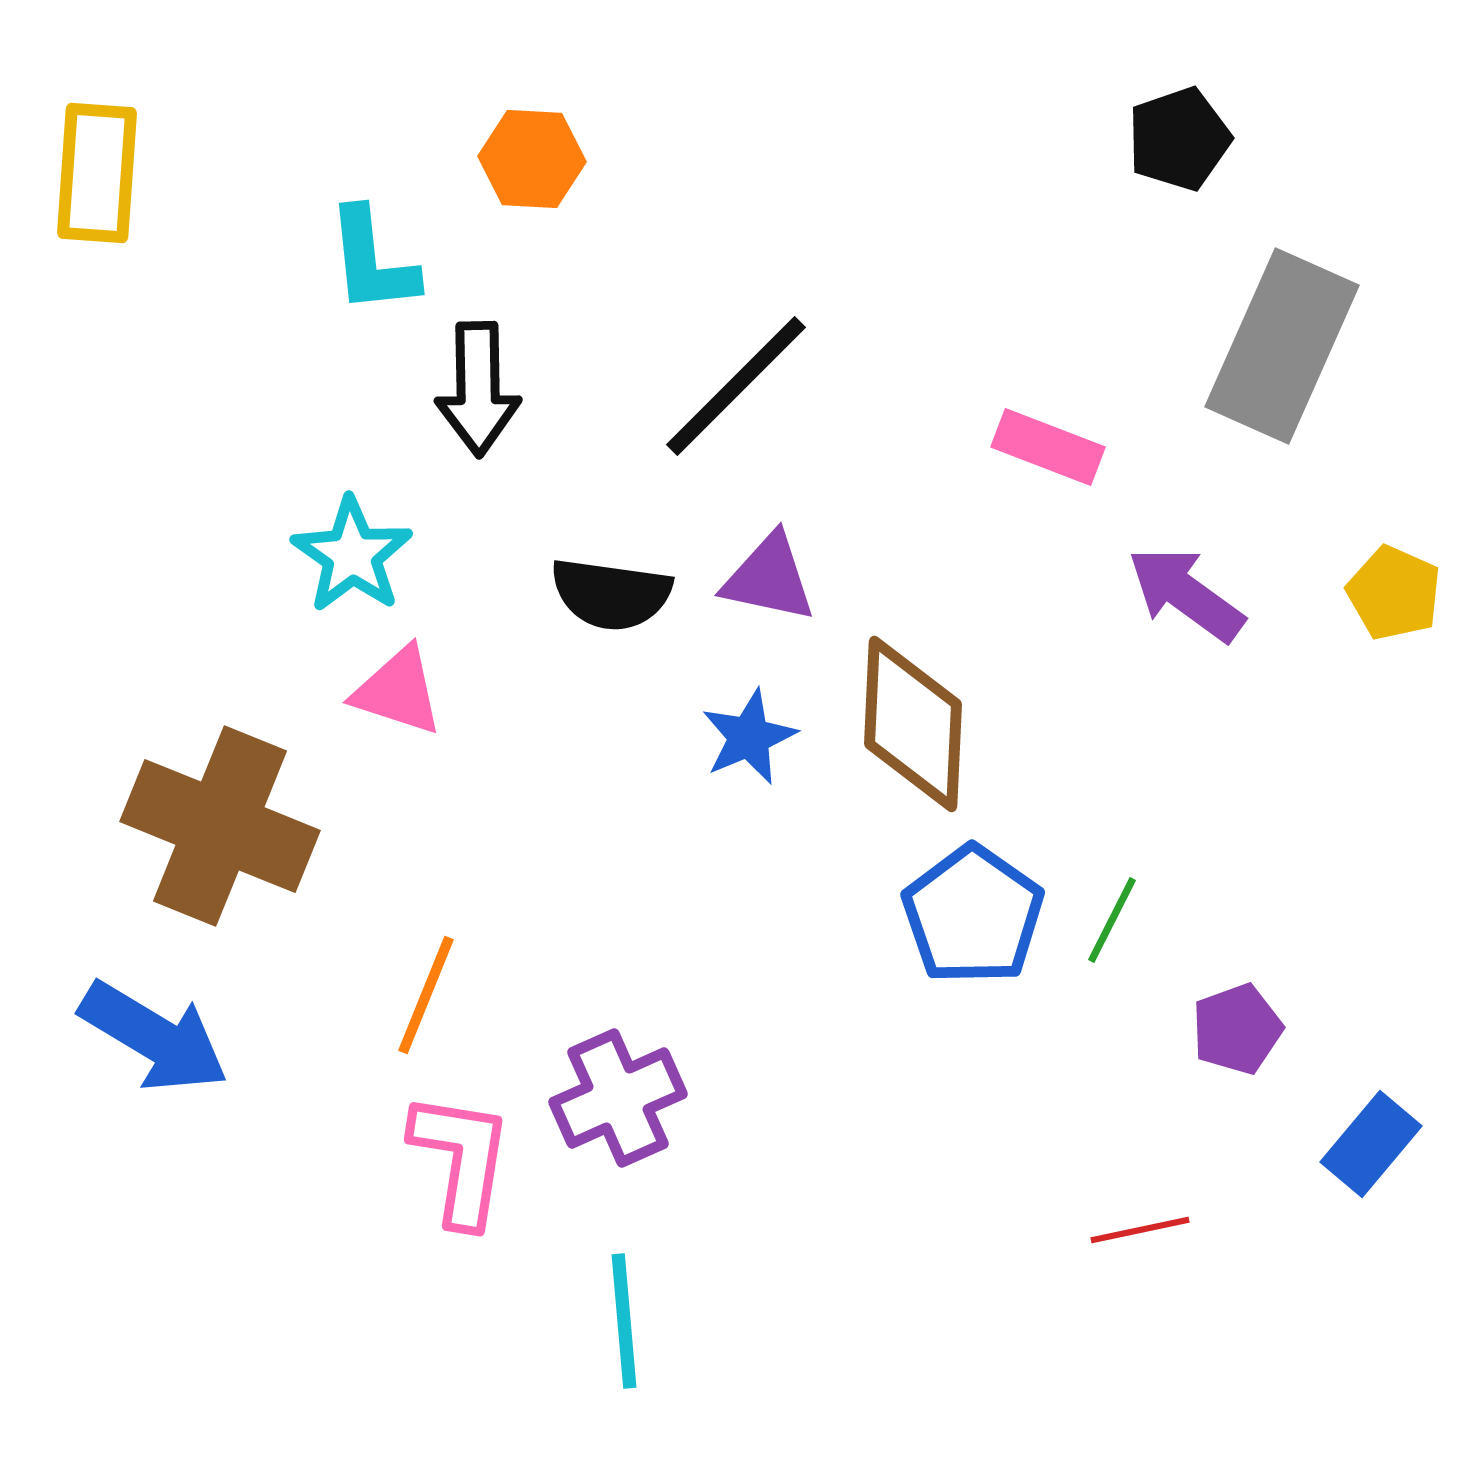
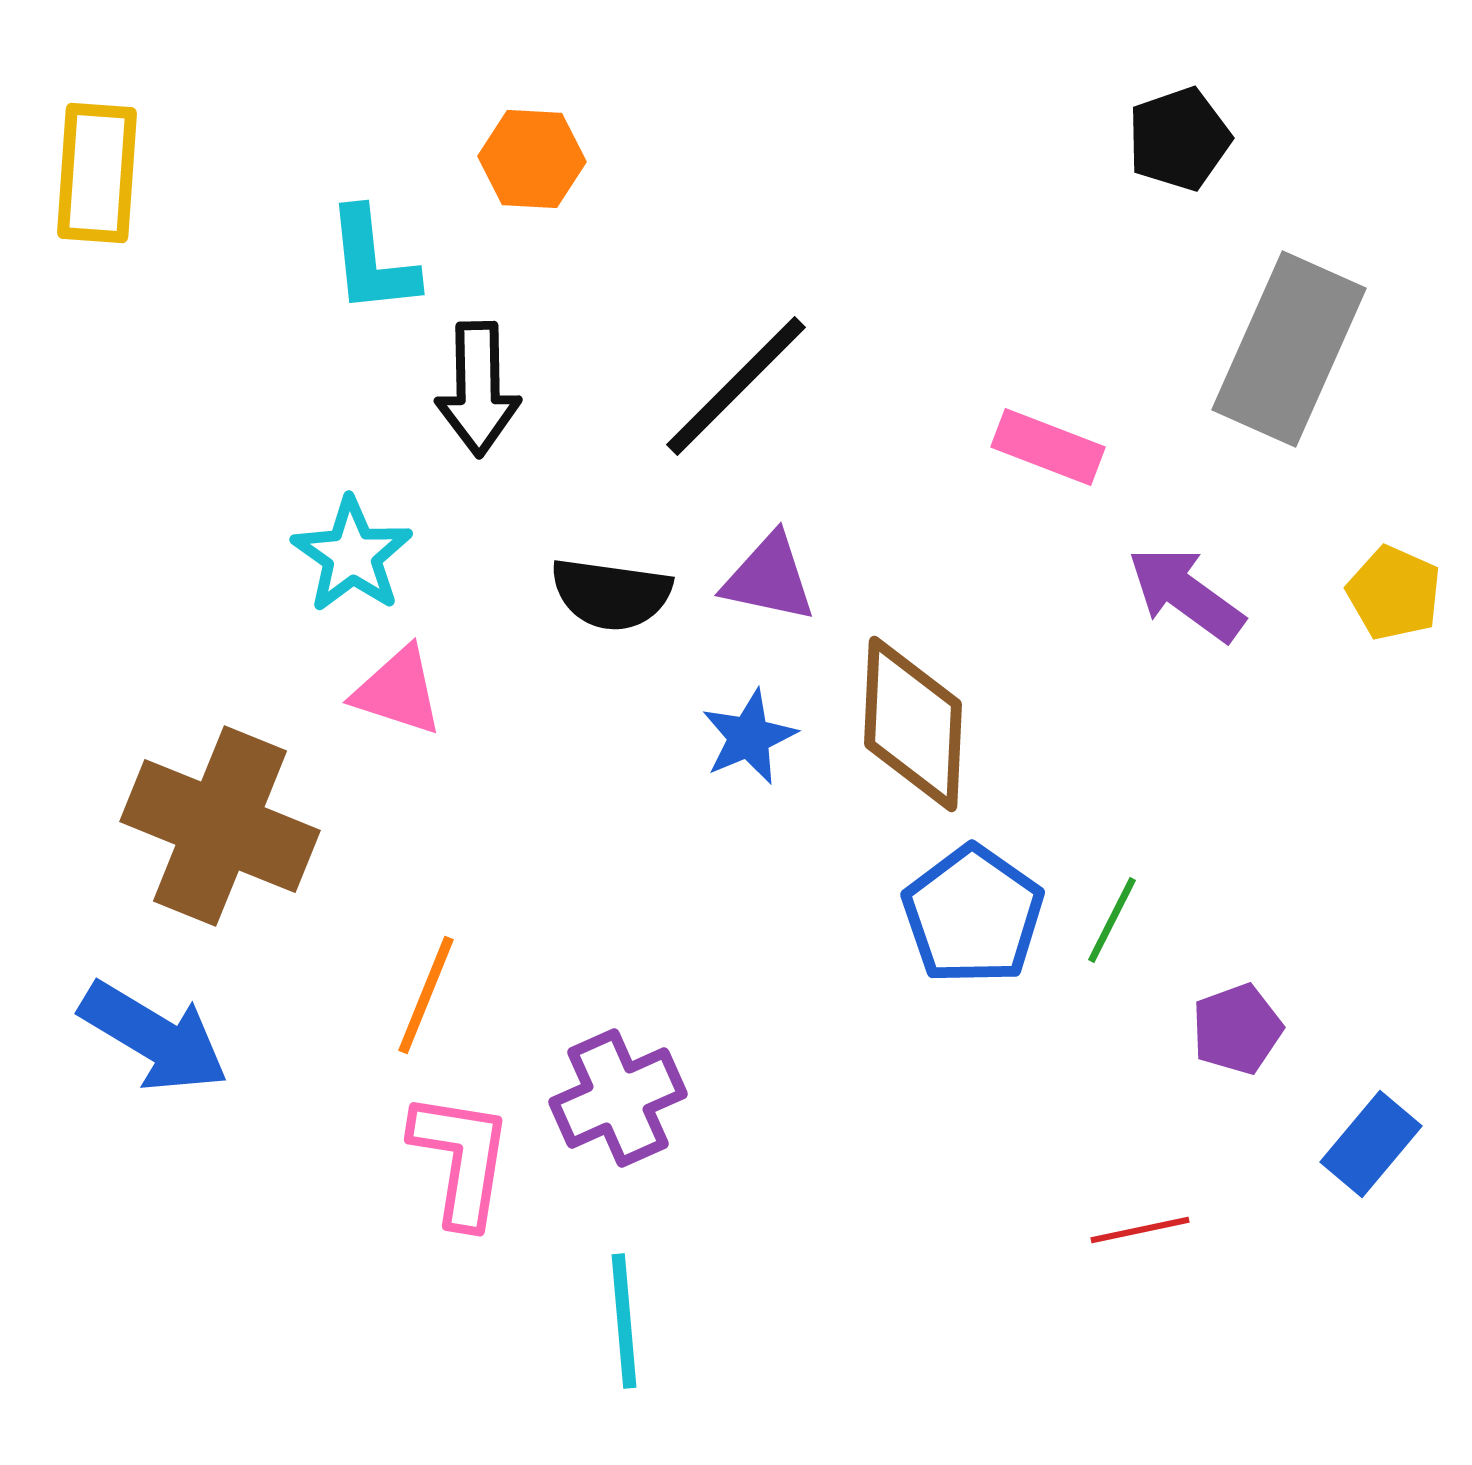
gray rectangle: moved 7 px right, 3 px down
